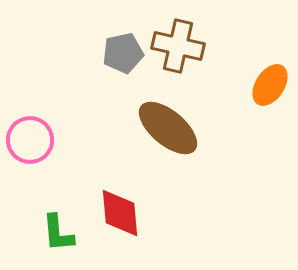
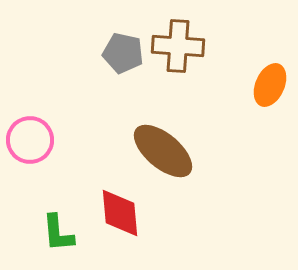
brown cross: rotated 9 degrees counterclockwise
gray pentagon: rotated 24 degrees clockwise
orange ellipse: rotated 9 degrees counterclockwise
brown ellipse: moved 5 px left, 23 px down
